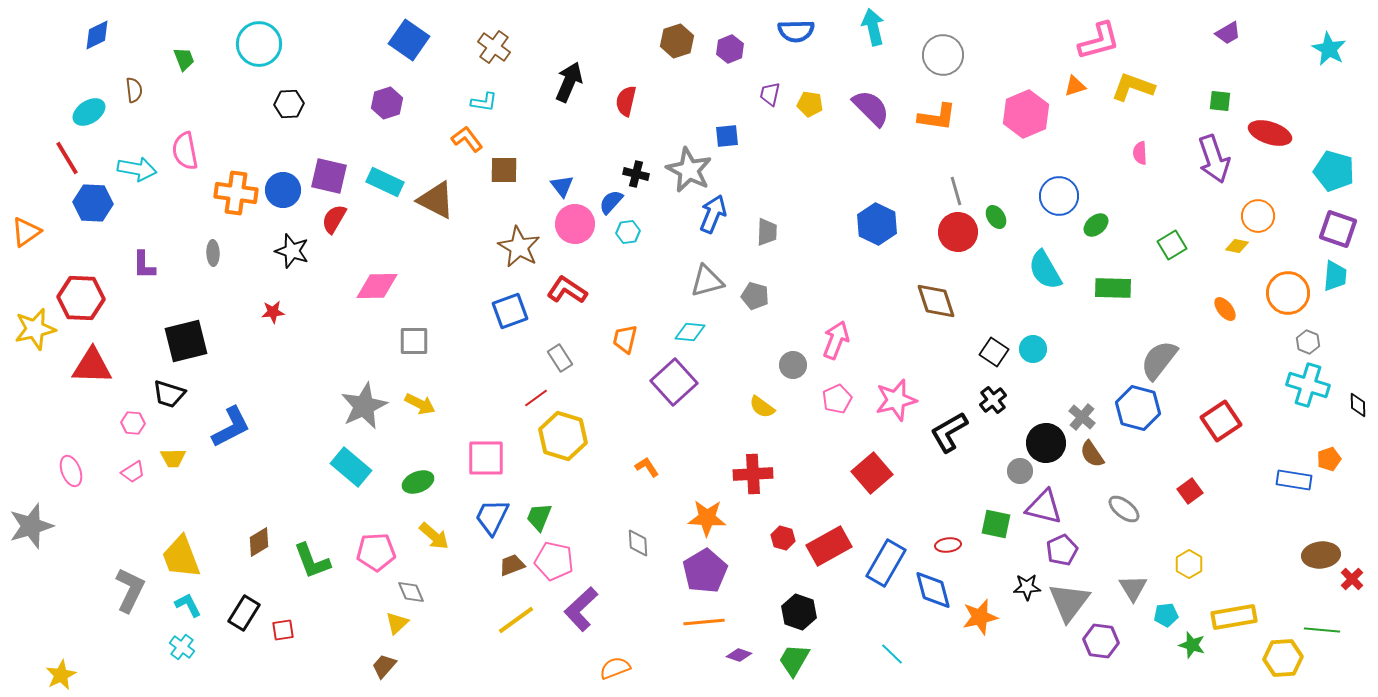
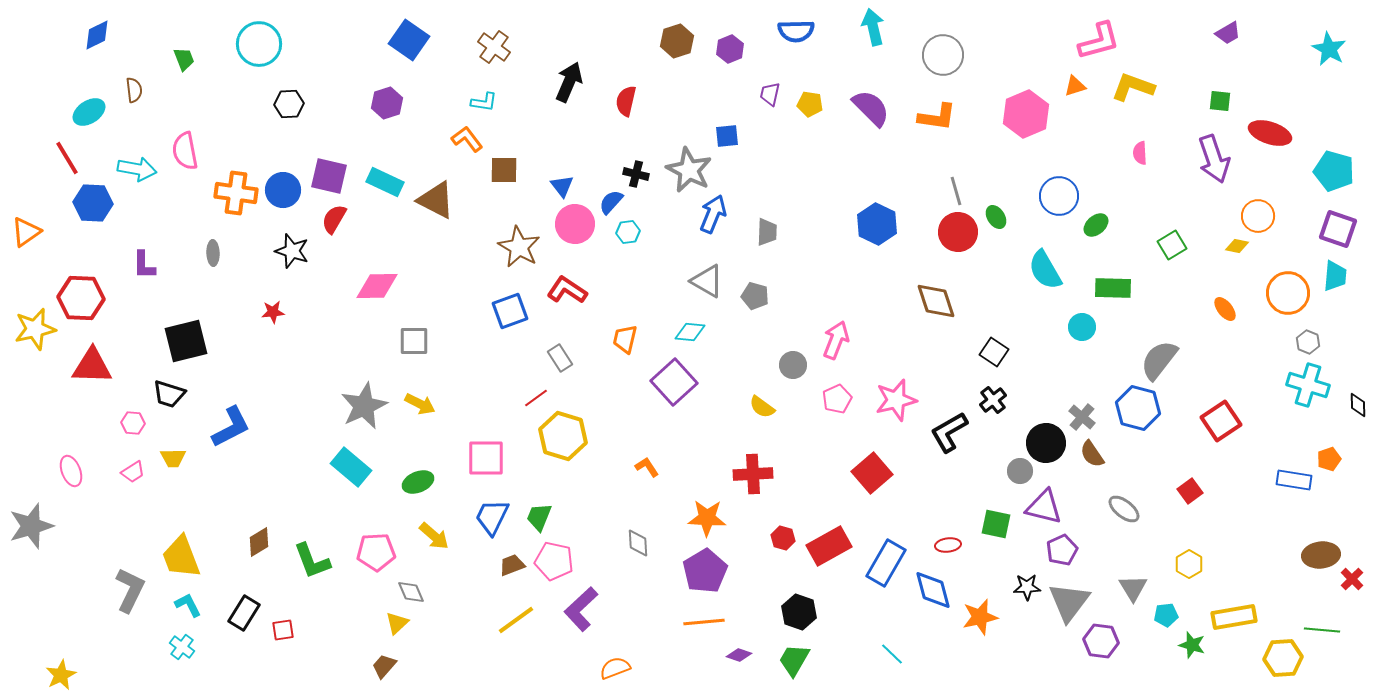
gray triangle at (707, 281): rotated 45 degrees clockwise
cyan circle at (1033, 349): moved 49 px right, 22 px up
